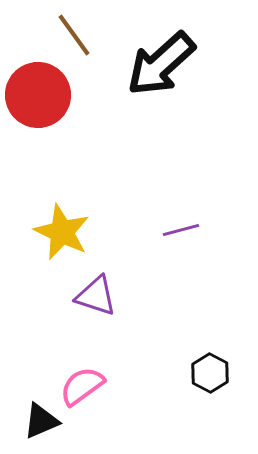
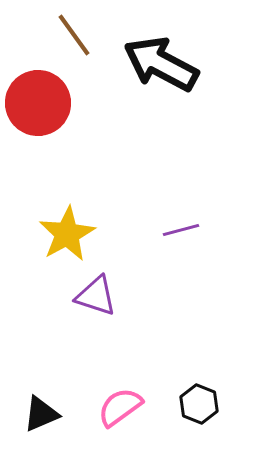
black arrow: rotated 70 degrees clockwise
red circle: moved 8 px down
yellow star: moved 5 px right, 2 px down; rotated 18 degrees clockwise
black hexagon: moved 11 px left, 31 px down; rotated 6 degrees counterclockwise
pink semicircle: moved 38 px right, 21 px down
black triangle: moved 7 px up
